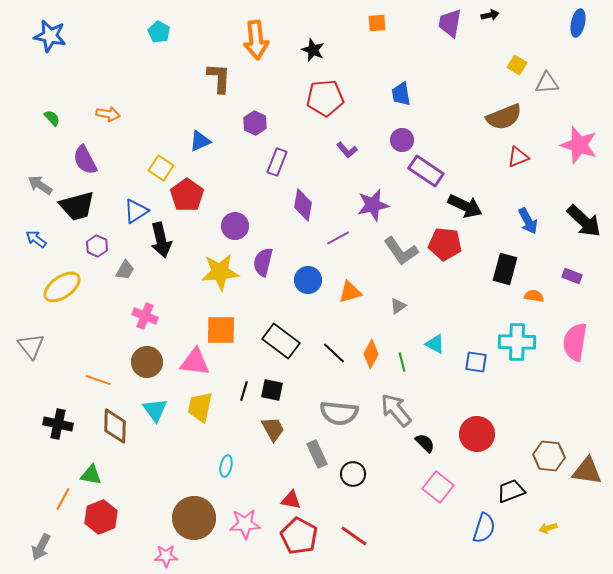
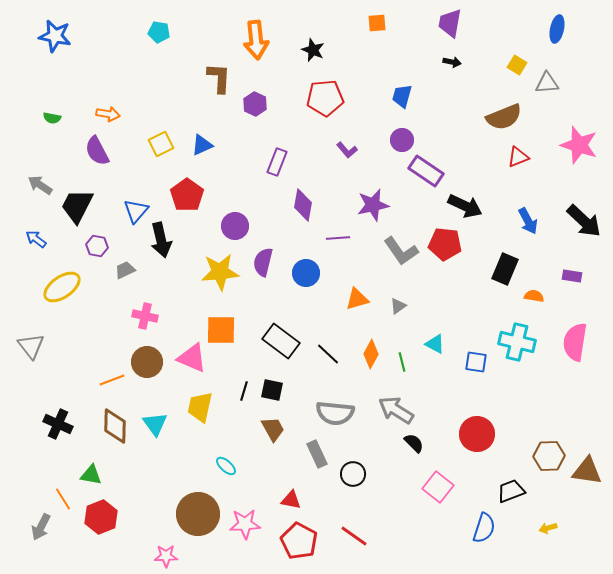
black arrow at (490, 15): moved 38 px left, 47 px down; rotated 24 degrees clockwise
blue ellipse at (578, 23): moved 21 px left, 6 px down
cyan pentagon at (159, 32): rotated 20 degrees counterclockwise
blue star at (50, 36): moved 5 px right
blue trapezoid at (401, 94): moved 1 px right, 2 px down; rotated 25 degrees clockwise
green semicircle at (52, 118): rotated 144 degrees clockwise
purple hexagon at (255, 123): moved 19 px up
blue triangle at (200, 141): moved 2 px right, 4 px down
purple semicircle at (85, 160): moved 12 px right, 9 px up
yellow square at (161, 168): moved 24 px up; rotated 30 degrees clockwise
black trapezoid at (77, 206): rotated 132 degrees clockwise
blue triangle at (136, 211): rotated 16 degrees counterclockwise
purple line at (338, 238): rotated 25 degrees clockwise
purple hexagon at (97, 246): rotated 15 degrees counterclockwise
black rectangle at (505, 269): rotated 8 degrees clockwise
gray trapezoid at (125, 270): rotated 145 degrees counterclockwise
purple rectangle at (572, 276): rotated 12 degrees counterclockwise
blue circle at (308, 280): moved 2 px left, 7 px up
orange triangle at (350, 292): moved 7 px right, 7 px down
pink cross at (145, 316): rotated 10 degrees counterclockwise
cyan cross at (517, 342): rotated 12 degrees clockwise
black line at (334, 353): moved 6 px left, 1 px down
pink triangle at (195, 362): moved 3 px left, 4 px up; rotated 16 degrees clockwise
orange line at (98, 380): moved 14 px right; rotated 40 degrees counterclockwise
cyan triangle at (155, 410): moved 14 px down
gray arrow at (396, 410): rotated 18 degrees counterclockwise
gray semicircle at (339, 413): moved 4 px left
black cross at (58, 424): rotated 12 degrees clockwise
black semicircle at (425, 443): moved 11 px left
brown hexagon at (549, 456): rotated 8 degrees counterclockwise
cyan ellipse at (226, 466): rotated 60 degrees counterclockwise
orange line at (63, 499): rotated 60 degrees counterclockwise
brown circle at (194, 518): moved 4 px right, 4 px up
red pentagon at (299, 536): moved 5 px down
gray arrow at (41, 547): moved 20 px up
